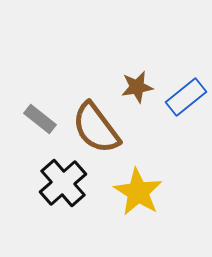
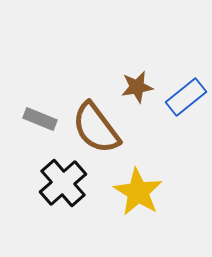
gray rectangle: rotated 16 degrees counterclockwise
